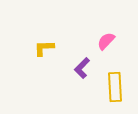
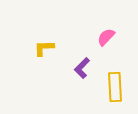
pink semicircle: moved 4 px up
